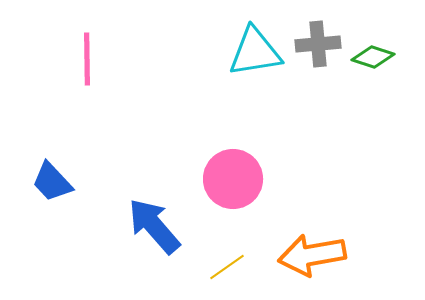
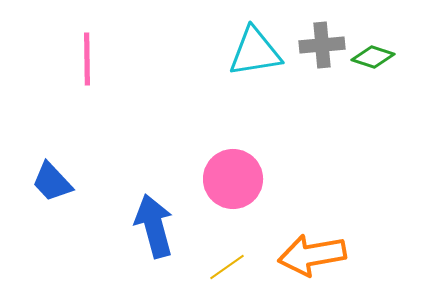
gray cross: moved 4 px right, 1 px down
blue arrow: rotated 26 degrees clockwise
